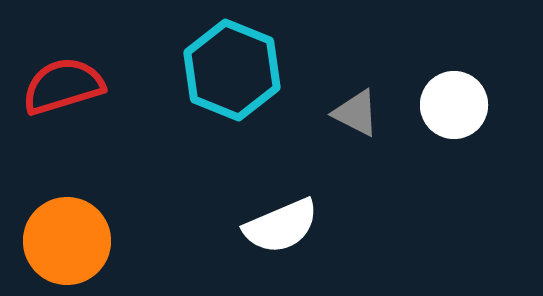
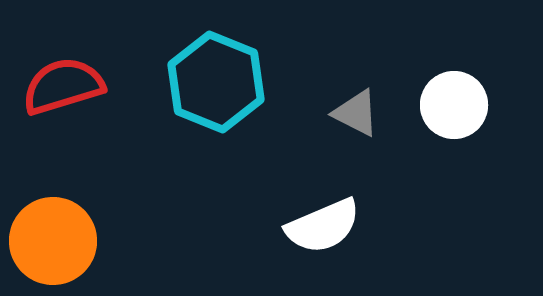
cyan hexagon: moved 16 px left, 12 px down
white semicircle: moved 42 px right
orange circle: moved 14 px left
